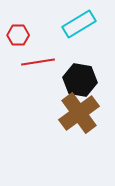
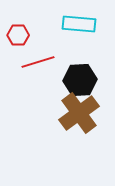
cyan rectangle: rotated 36 degrees clockwise
red line: rotated 8 degrees counterclockwise
black hexagon: rotated 12 degrees counterclockwise
